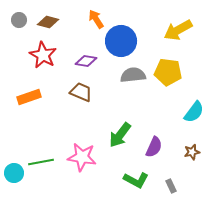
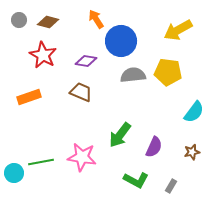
gray rectangle: rotated 56 degrees clockwise
